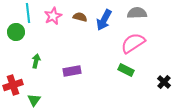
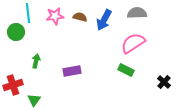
pink star: moved 2 px right; rotated 18 degrees clockwise
